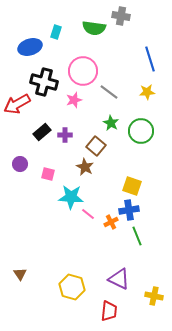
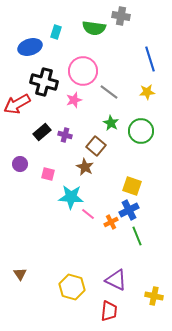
purple cross: rotated 16 degrees clockwise
blue cross: rotated 18 degrees counterclockwise
purple triangle: moved 3 px left, 1 px down
